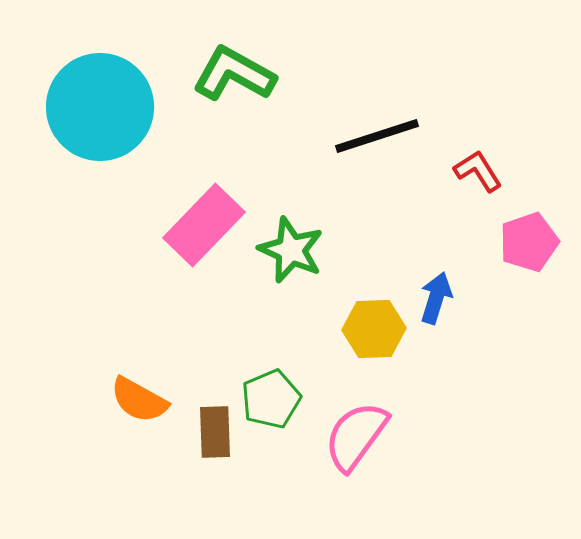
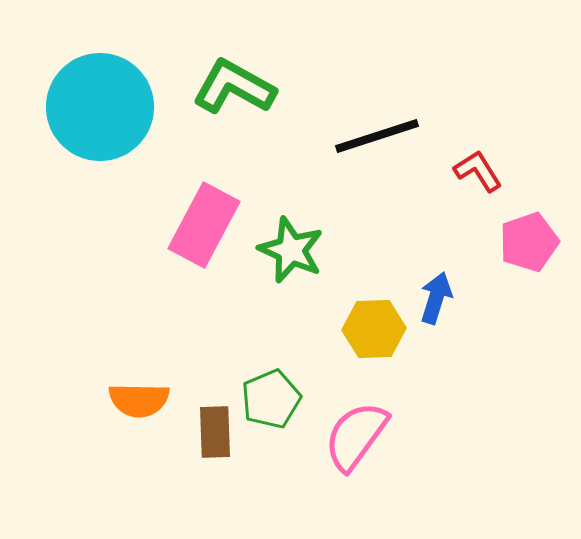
green L-shape: moved 13 px down
pink rectangle: rotated 16 degrees counterclockwise
orange semicircle: rotated 28 degrees counterclockwise
